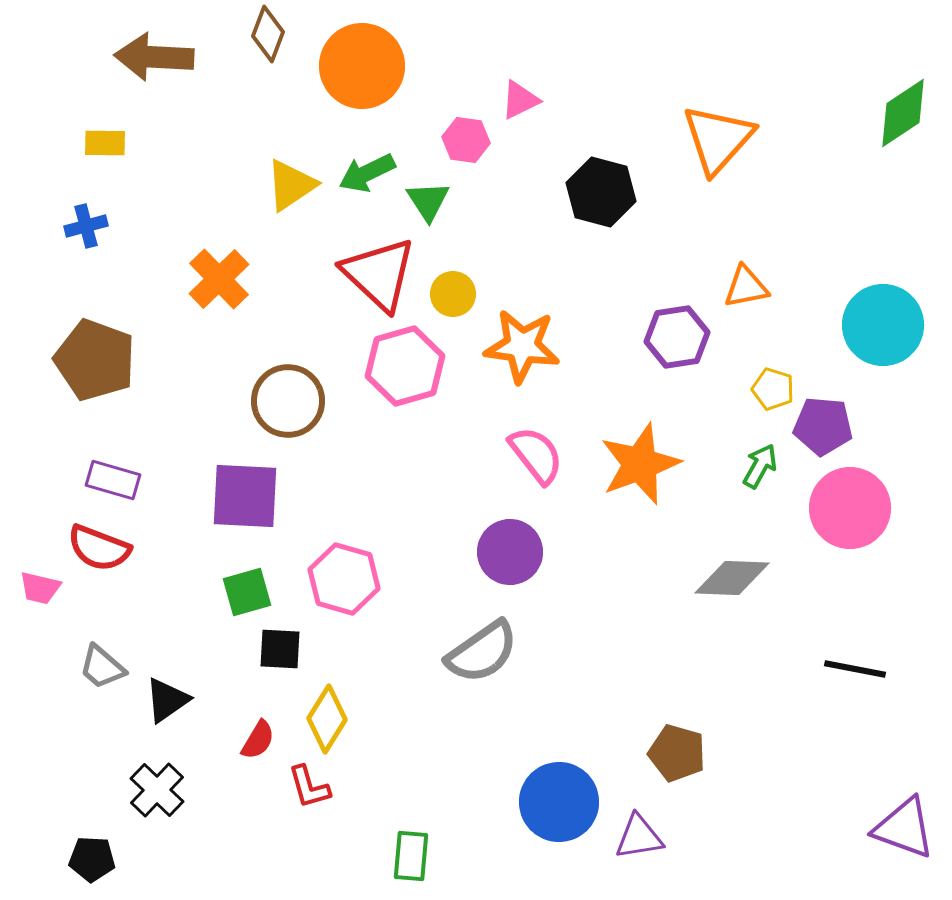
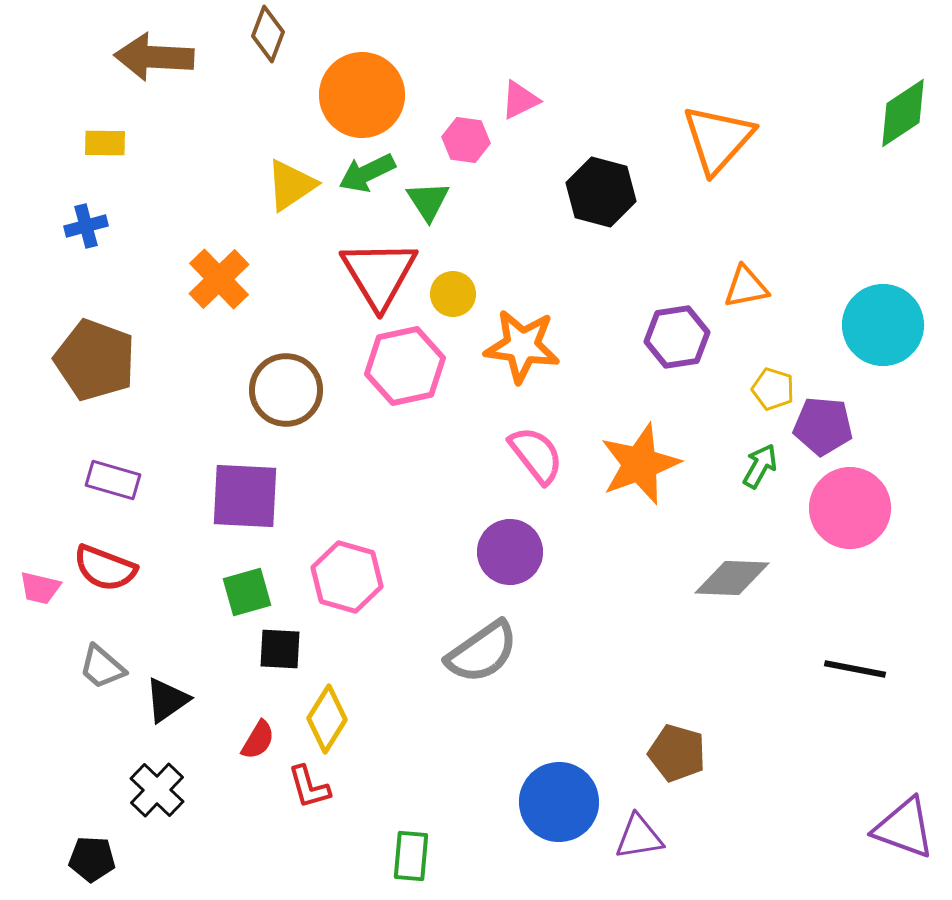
orange circle at (362, 66): moved 29 px down
red triangle at (379, 274): rotated 16 degrees clockwise
pink hexagon at (405, 366): rotated 4 degrees clockwise
brown circle at (288, 401): moved 2 px left, 11 px up
red semicircle at (99, 548): moved 6 px right, 20 px down
pink hexagon at (344, 579): moved 3 px right, 2 px up
